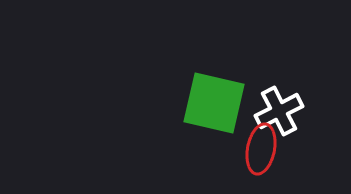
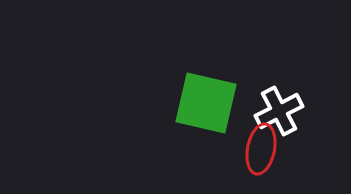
green square: moved 8 px left
